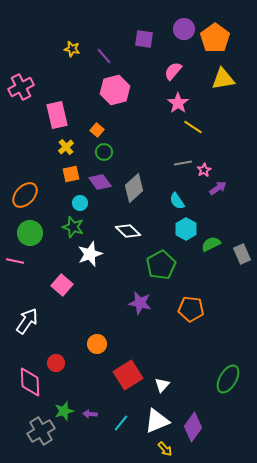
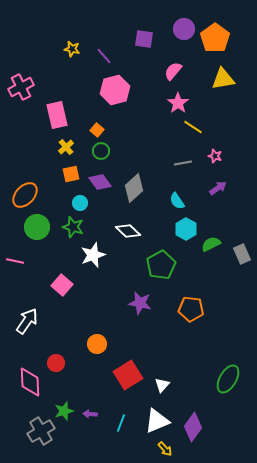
green circle at (104, 152): moved 3 px left, 1 px up
pink star at (204, 170): moved 11 px right, 14 px up; rotated 24 degrees counterclockwise
green circle at (30, 233): moved 7 px right, 6 px up
white star at (90, 254): moved 3 px right, 1 px down
cyan line at (121, 423): rotated 18 degrees counterclockwise
